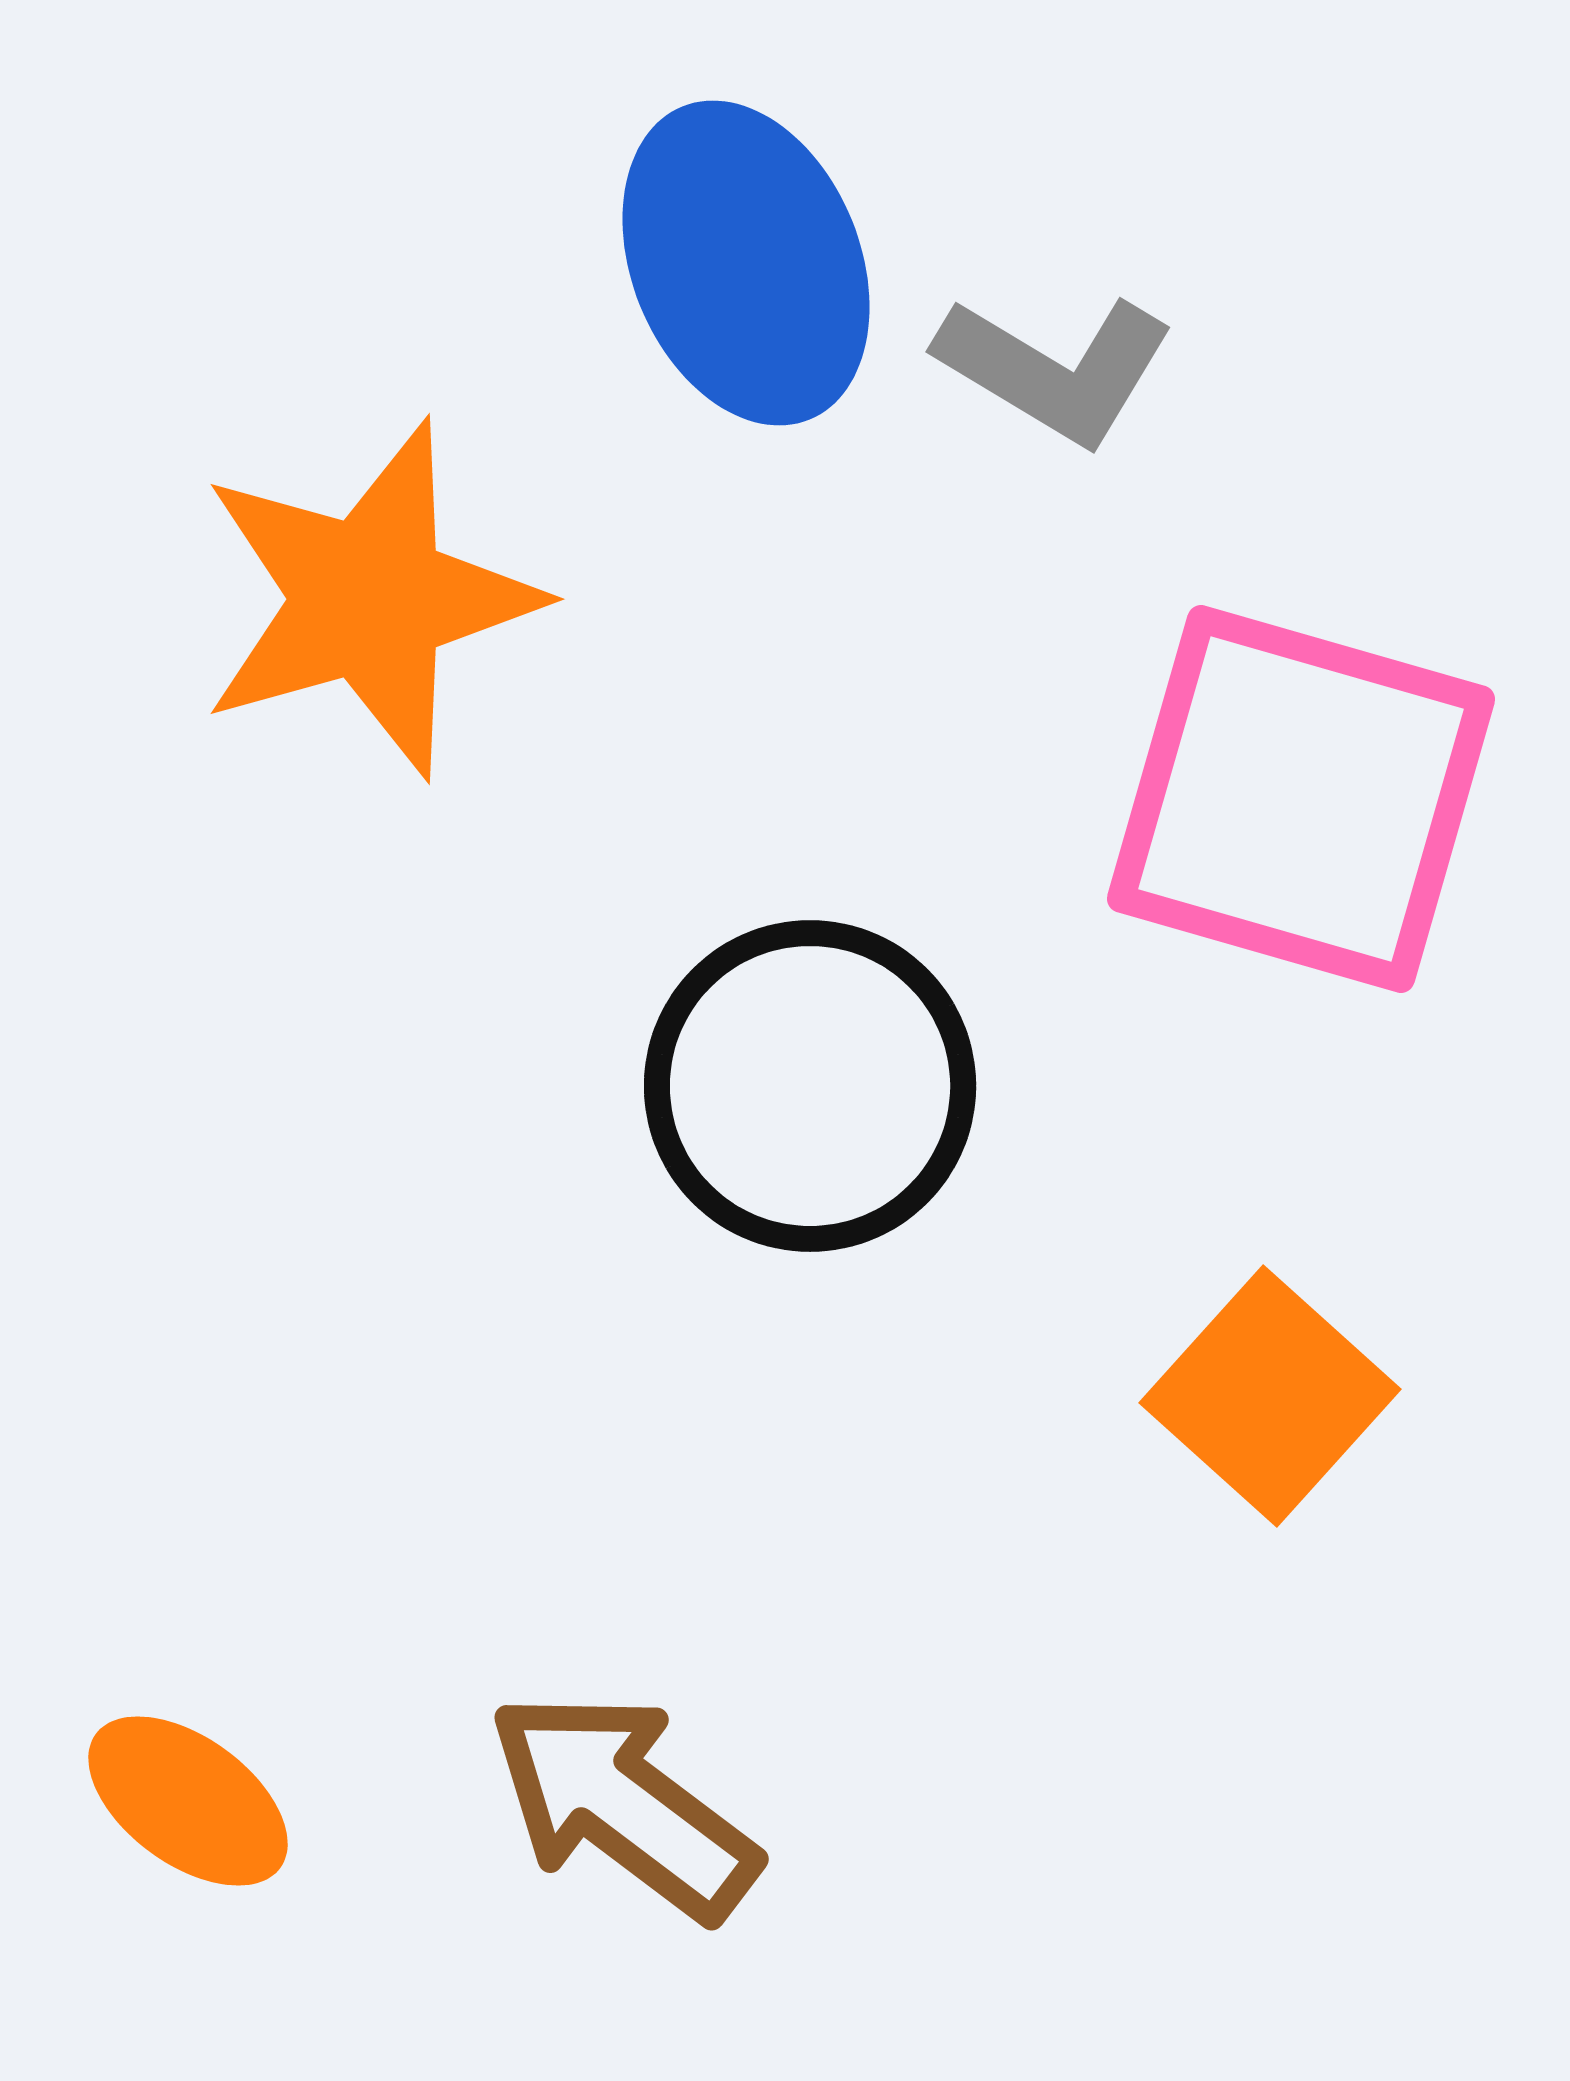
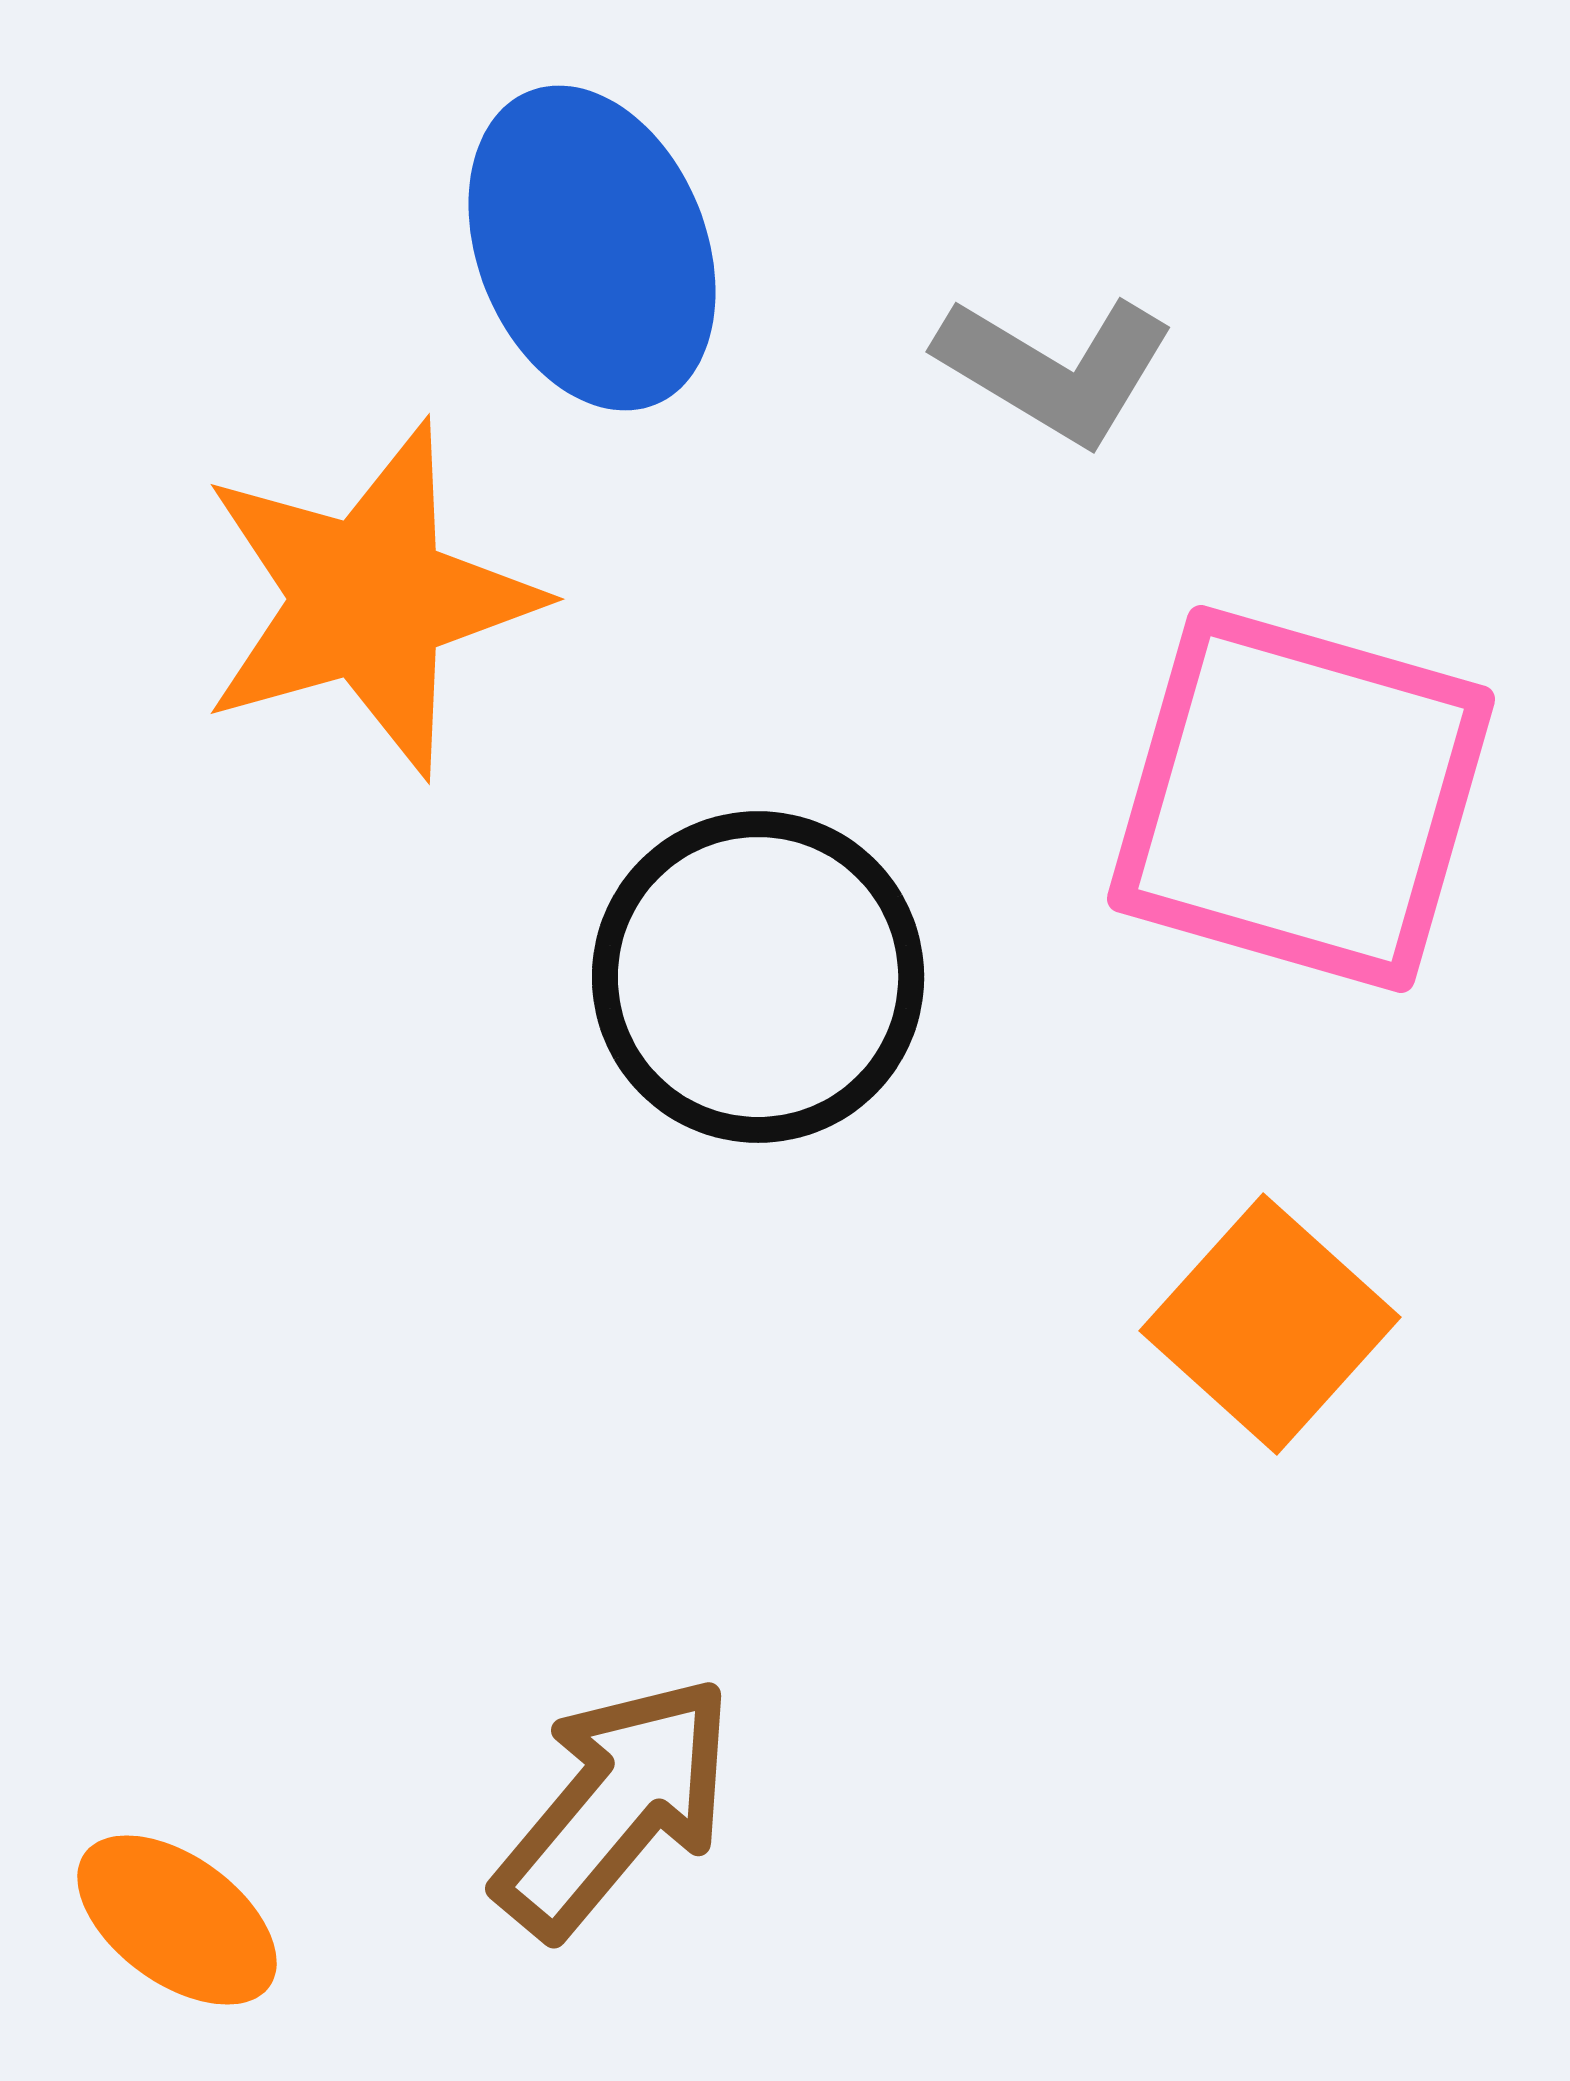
blue ellipse: moved 154 px left, 15 px up
black circle: moved 52 px left, 109 px up
orange square: moved 72 px up
orange ellipse: moved 11 px left, 119 px down
brown arrow: moved 8 px left, 1 px down; rotated 93 degrees clockwise
